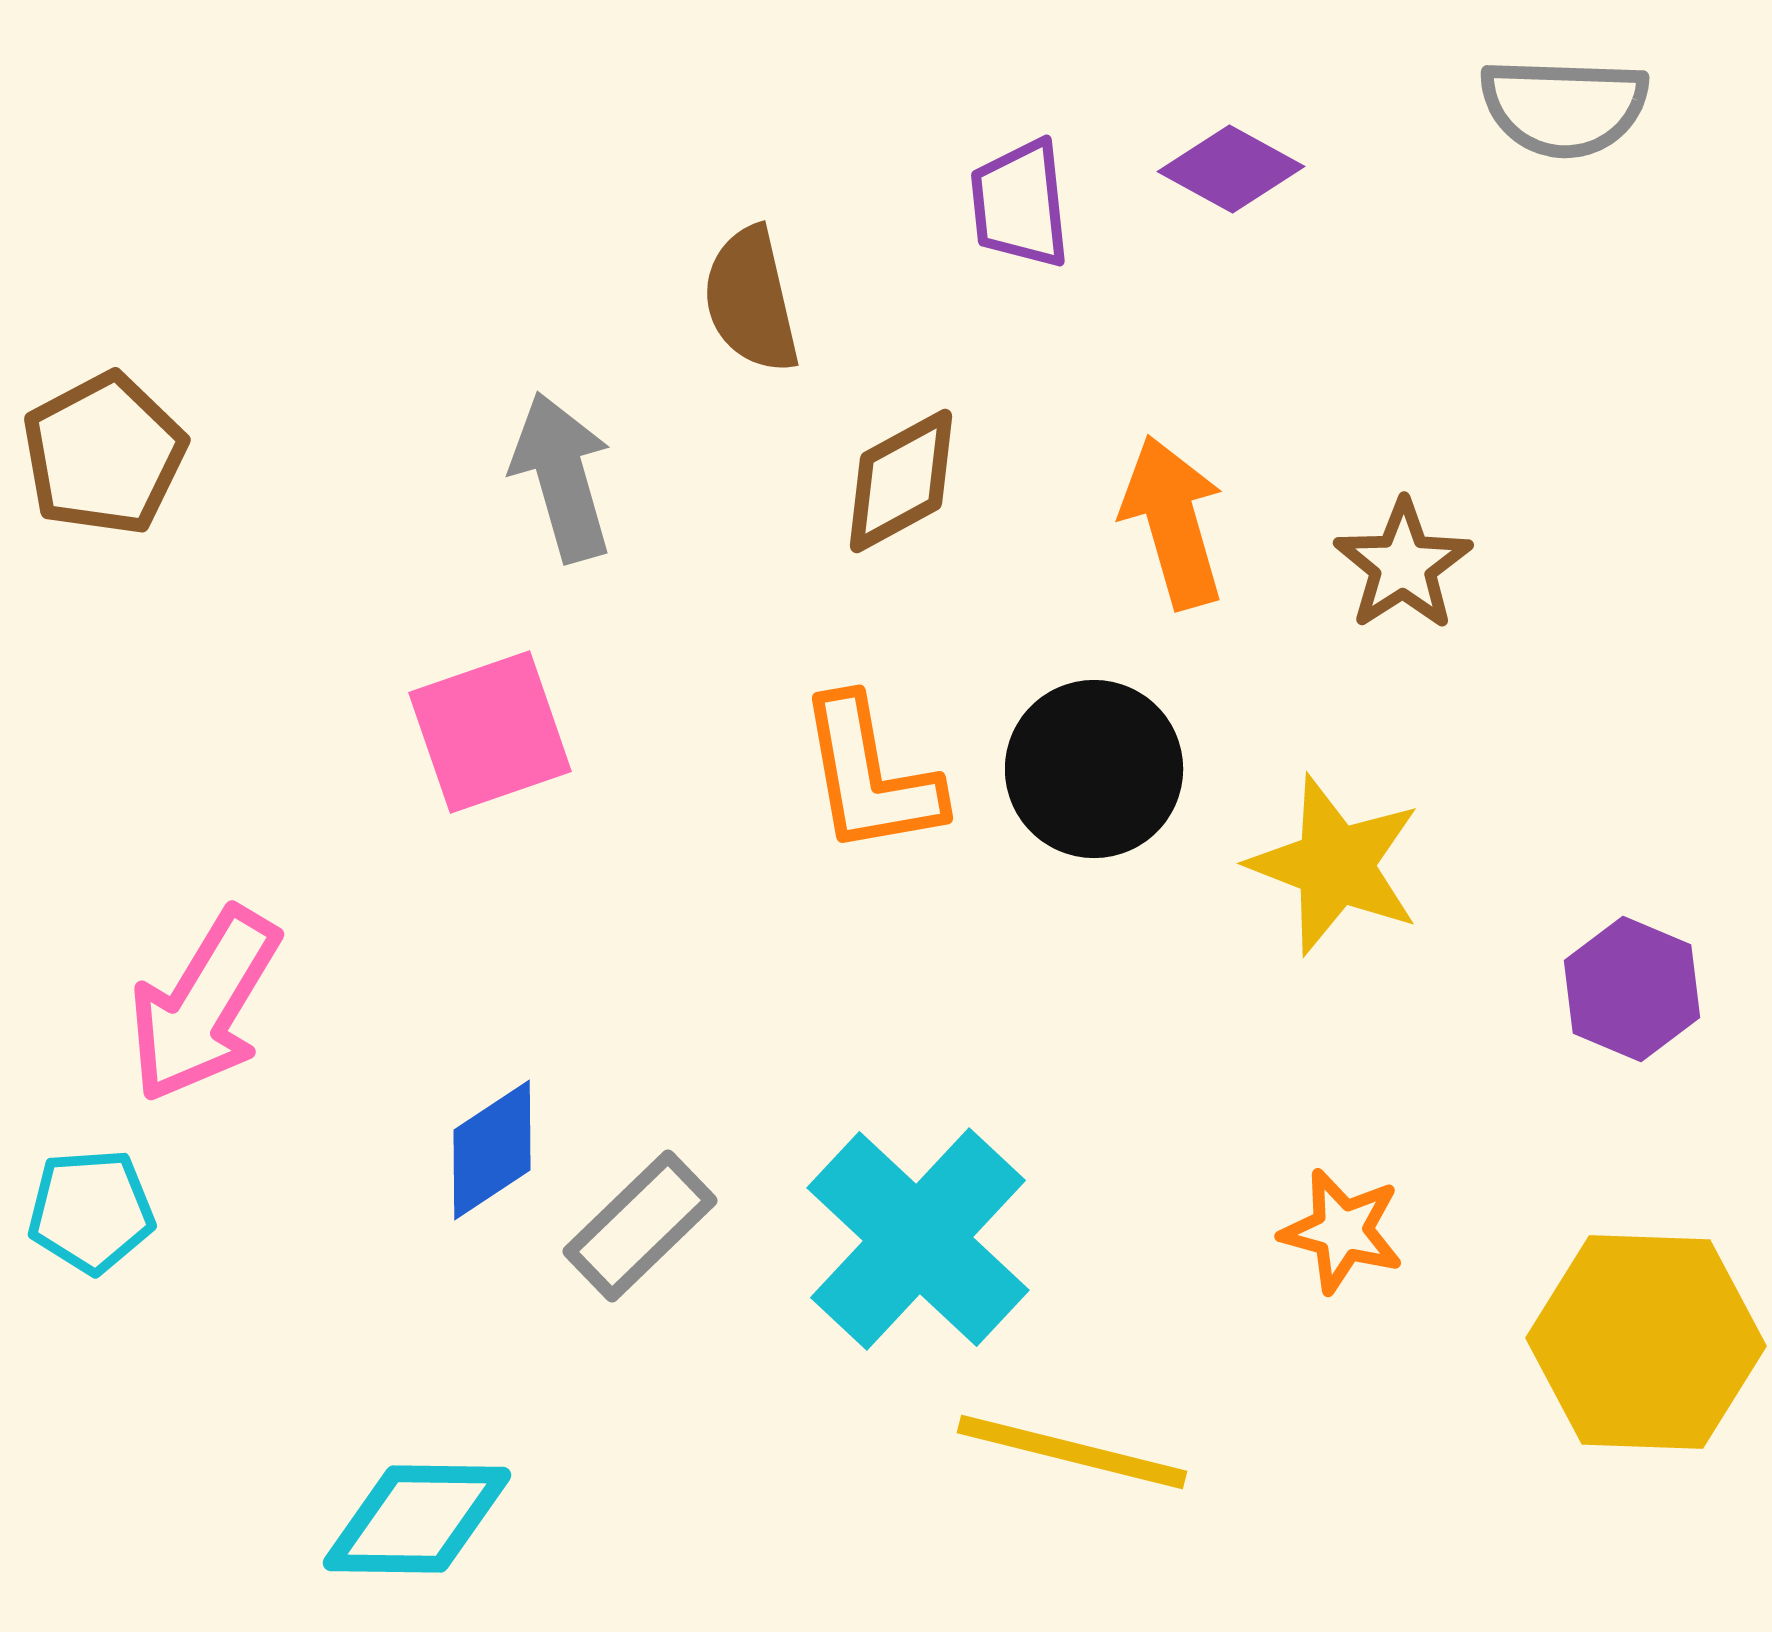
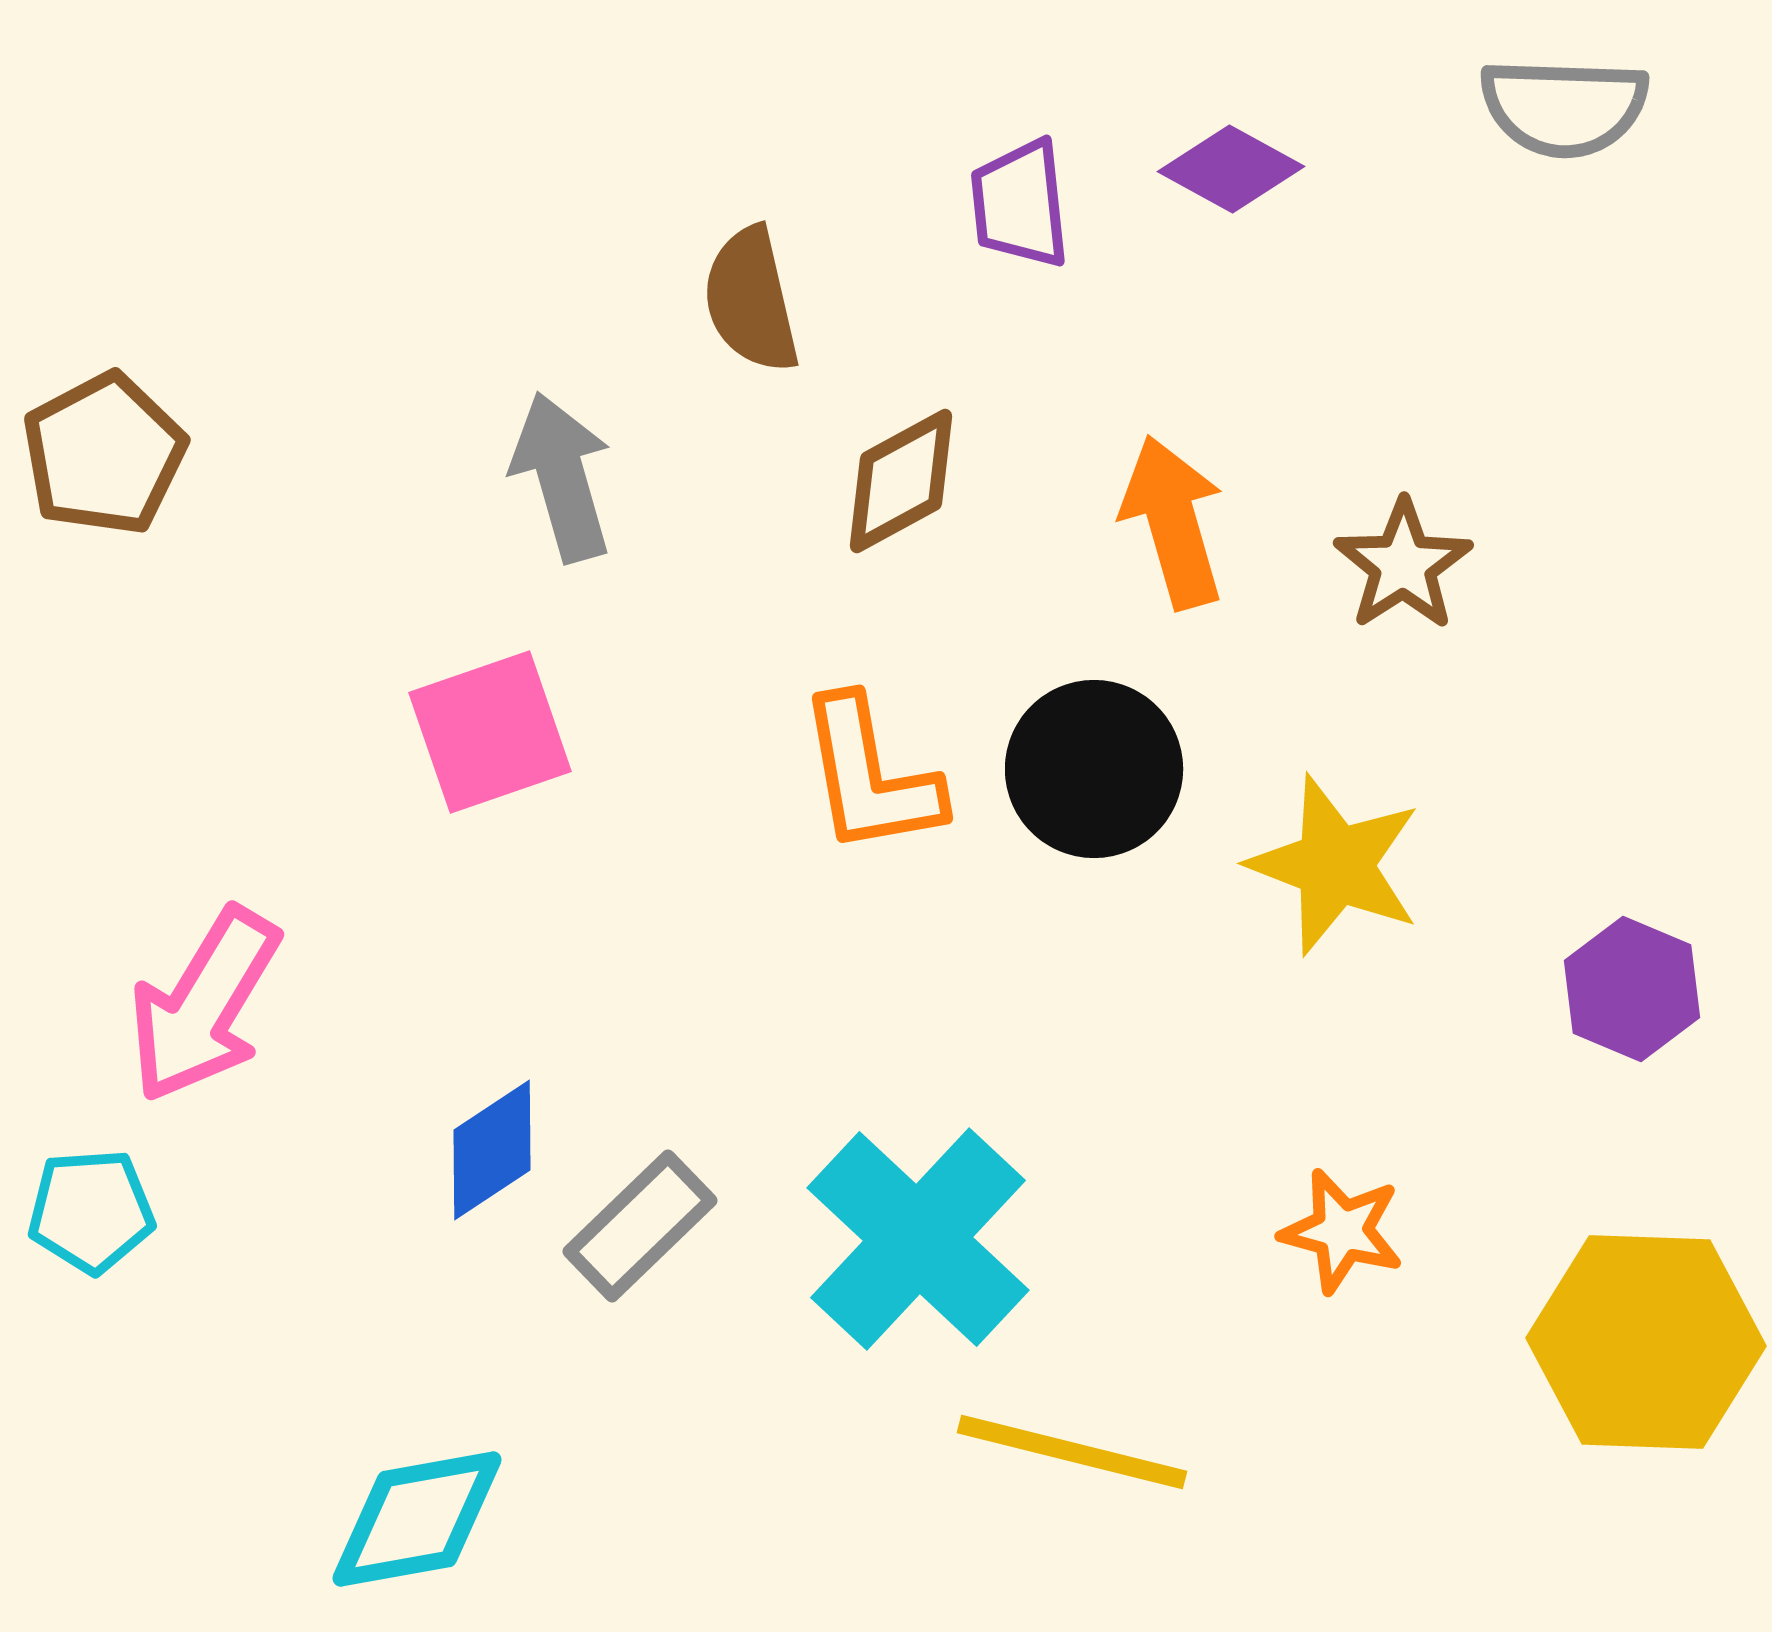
cyan diamond: rotated 11 degrees counterclockwise
